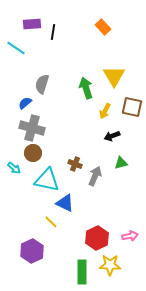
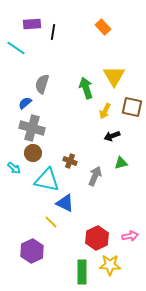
brown cross: moved 5 px left, 3 px up
